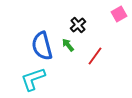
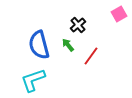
blue semicircle: moved 3 px left, 1 px up
red line: moved 4 px left
cyan L-shape: moved 1 px down
